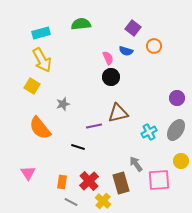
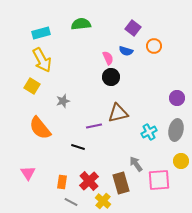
gray star: moved 3 px up
gray ellipse: rotated 20 degrees counterclockwise
